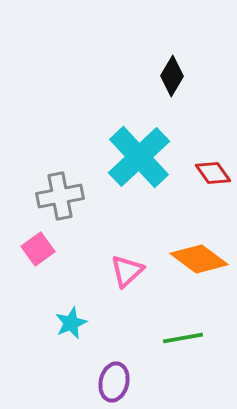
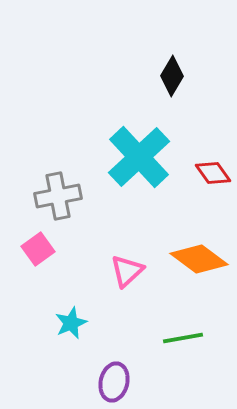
gray cross: moved 2 px left
